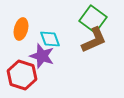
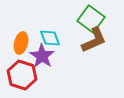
green square: moved 2 px left
orange ellipse: moved 14 px down
cyan diamond: moved 1 px up
purple star: rotated 15 degrees clockwise
